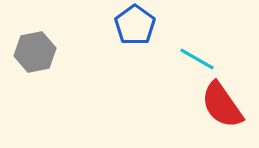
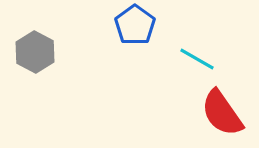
gray hexagon: rotated 21 degrees counterclockwise
red semicircle: moved 8 px down
